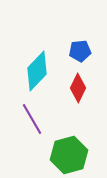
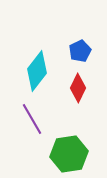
blue pentagon: rotated 20 degrees counterclockwise
cyan diamond: rotated 6 degrees counterclockwise
green hexagon: moved 1 px up; rotated 6 degrees clockwise
